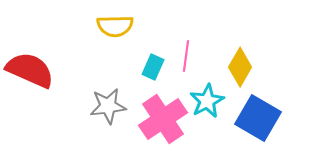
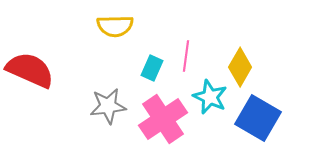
cyan rectangle: moved 1 px left, 1 px down
cyan star: moved 3 px right, 4 px up; rotated 20 degrees counterclockwise
